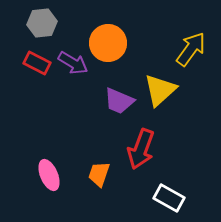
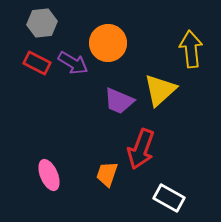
yellow arrow: rotated 42 degrees counterclockwise
orange trapezoid: moved 8 px right
